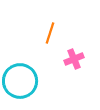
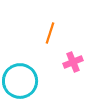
pink cross: moved 1 px left, 3 px down
